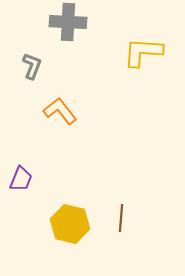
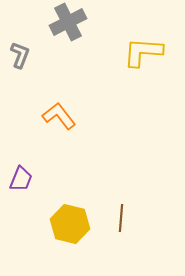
gray cross: rotated 30 degrees counterclockwise
gray L-shape: moved 12 px left, 11 px up
orange L-shape: moved 1 px left, 5 px down
